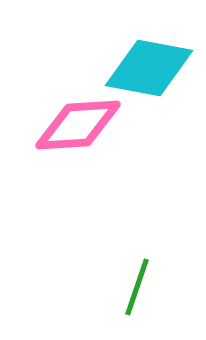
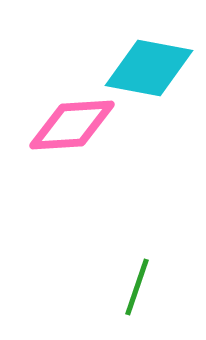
pink diamond: moved 6 px left
